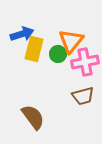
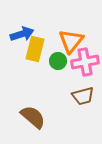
yellow rectangle: moved 1 px right
green circle: moved 7 px down
brown semicircle: rotated 12 degrees counterclockwise
